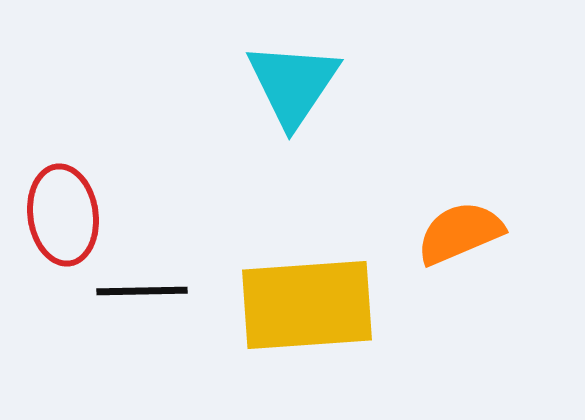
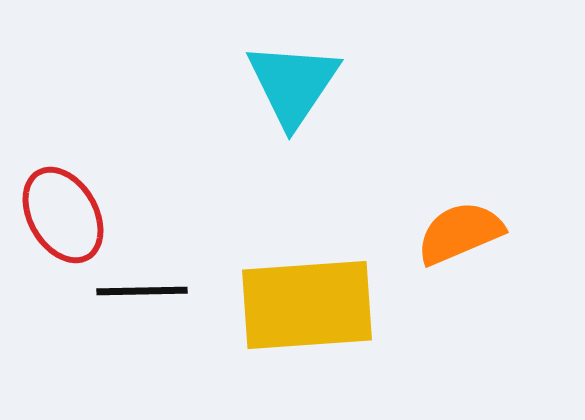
red ellipse: rotated 22 degrees counterclockwise
